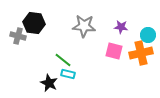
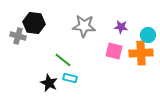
orange cross: rotated 10 degrees clockwise
cyan rectangle: moved 2 px right, 4 px down
